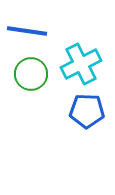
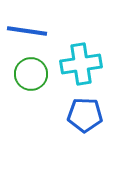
cyan cross: rotated 18 degrees clockwise
blue pentagon: moved 2 px left, 4 px down
